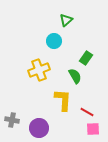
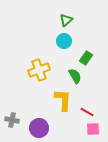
cyan circle: moved 10 px right
